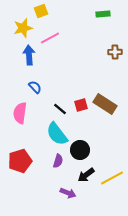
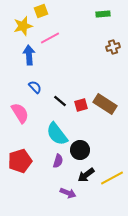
yellow star: moved 2 px up
brown cross: moved 2 px left, 5 px up; rotated 16 degrees counterclockwise
black line: moved 8 px up
pink semicircle: rotated 140 degrees clockwise
